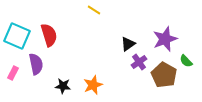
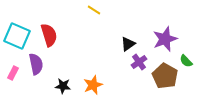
brown pentagon: moved 1 px right, 1 px down
